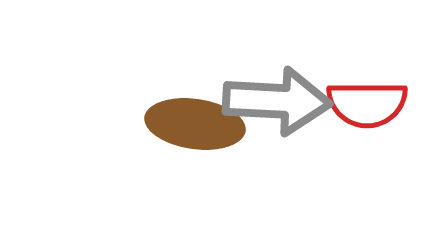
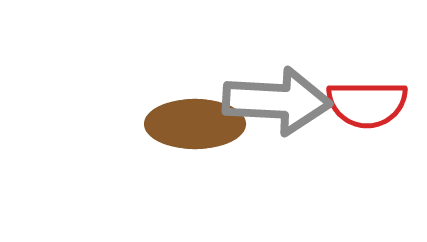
brown ellipse: rotated 8 degrees counterclockwise
